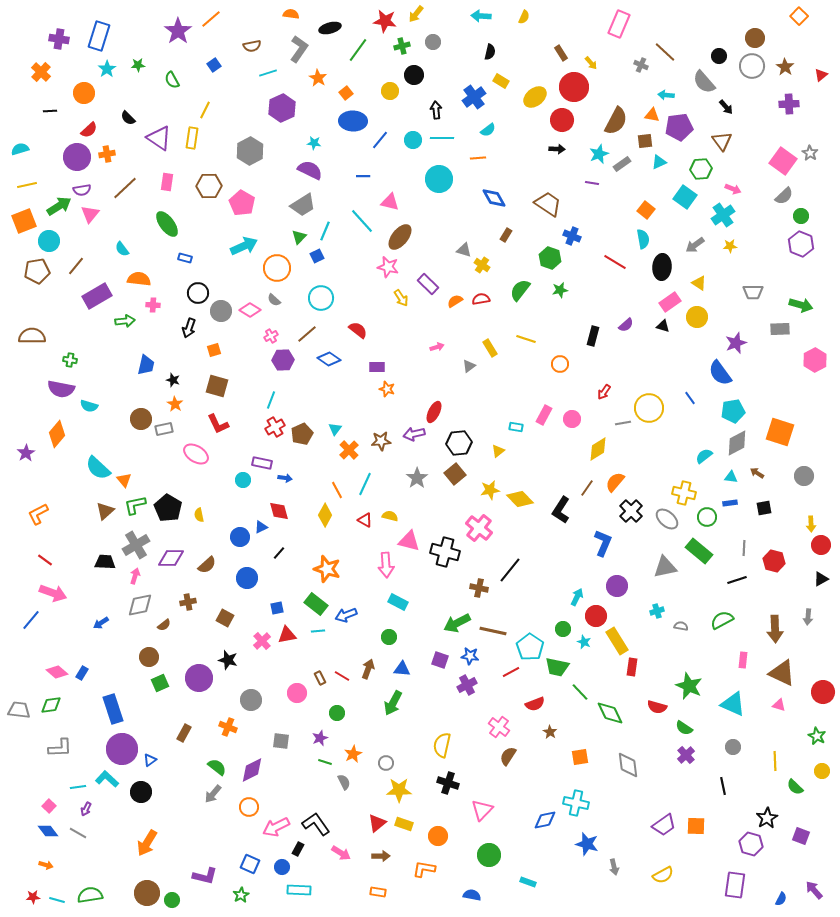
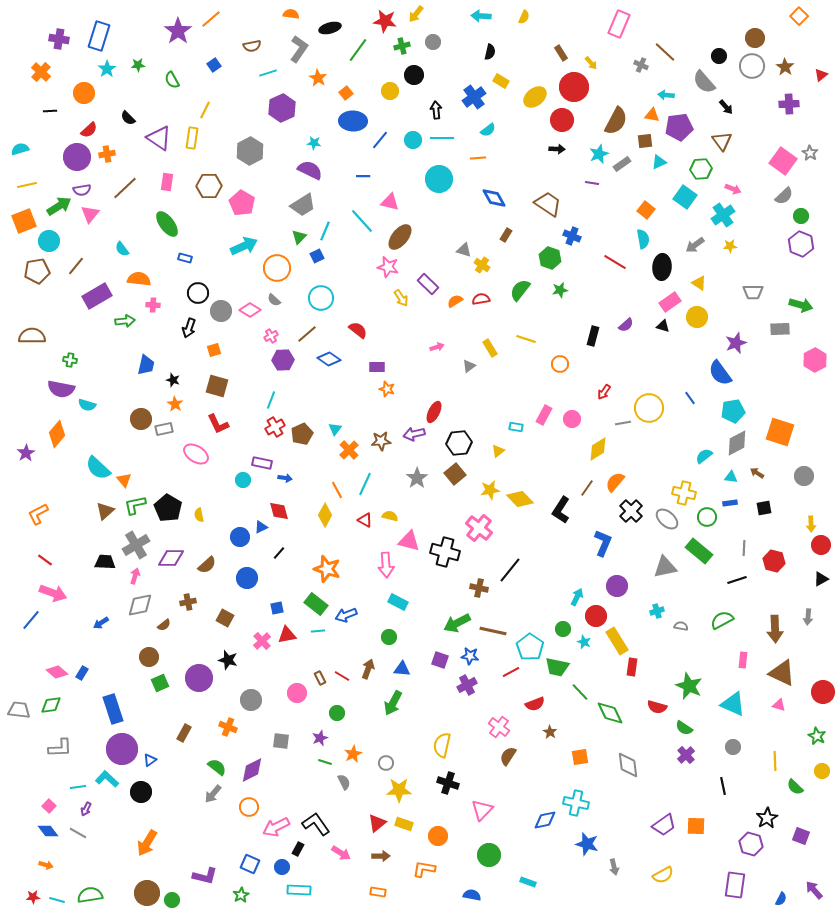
cyan semicircle at (89, 406): moved 2 px left, 1 px up
